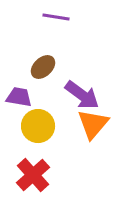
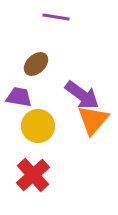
brown ellipse: moved 7 px left, 3 px up
orange triangle: moved 4 px up
